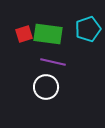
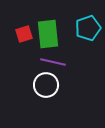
cyan pentagon: moved 1 px up
green rectangle: rotated 76 degrees clockwise
white circle: moved 2 px up
